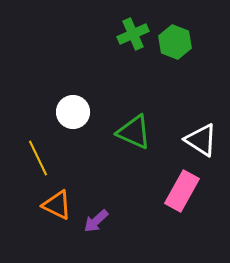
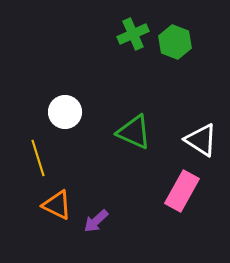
white circle: moved 8 px left
yellow line: rotated 9 degrees clockwise
